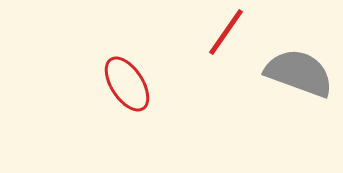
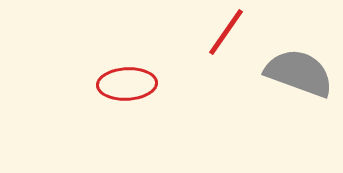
red ellipse: rotated 60 degrees counterclockwise
